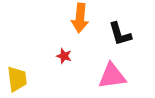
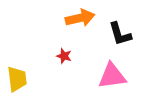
orange arrow: rotated 108 degrees counterclockwise
